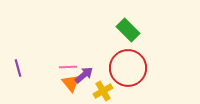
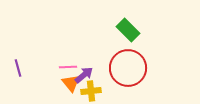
yellow cross: moved 12 px left; rotated 24 degrees clockwise
